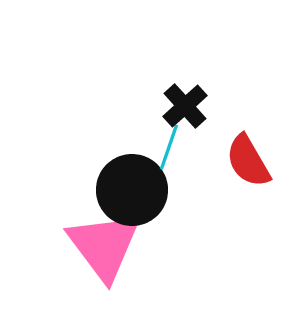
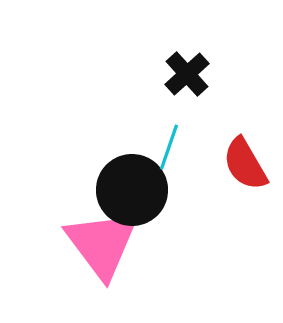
black cross: moved 2 px right, 32 px up
red semicircle: moved 3 px left, 3 px down
pink triangle: moved 2 px left, 2 px up
